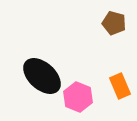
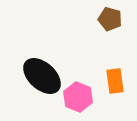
brown pentagon: moved 4 px left, 4 px up
orange rectangle: moved 5 px left, 5 px up; rotated 15 degrees clockwise
